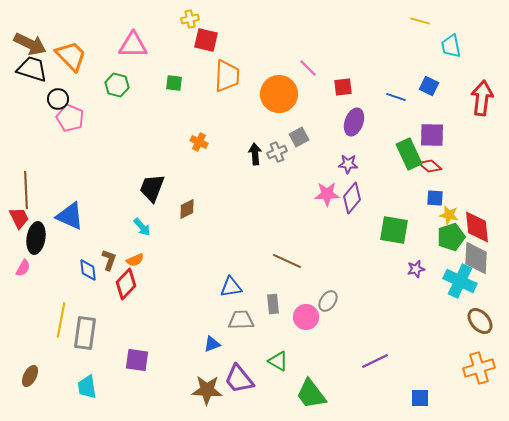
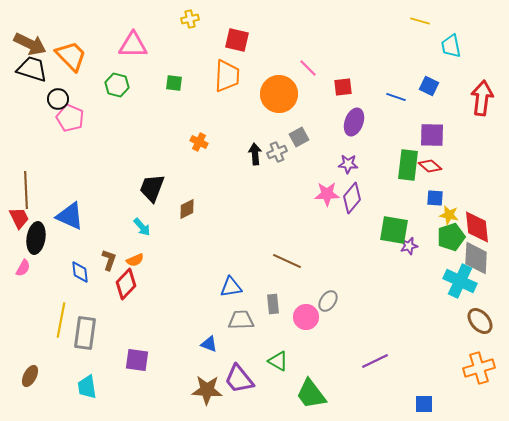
red square at (206, 40): moved 31 px right
green rectangle at (409, 154): moved 1 px left, 11 px down; rotated 32 degrees clockwise
purple star at (416, 269): moved 7 px left, 23 px up
blue diamond at (88, 270): moved 8 px left, 2 px down
blue triangle at (212, 344): moved 3 px left; rotated 42 degrees clockwise
blue square at (420, 398): moved 4 px right, 6 px down
